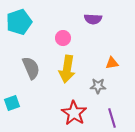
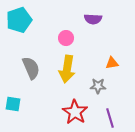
cyan pentagon: moved 2 px up
pink circle: moved 3 px right
cyan square: moved 1 px right, 1 px down; rotated 28 degrees clockwise
red star: moved 1 px right, 1 px up
purple line: moved 2 px left
